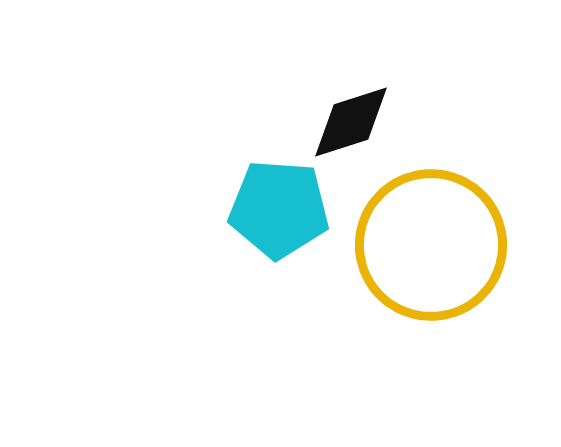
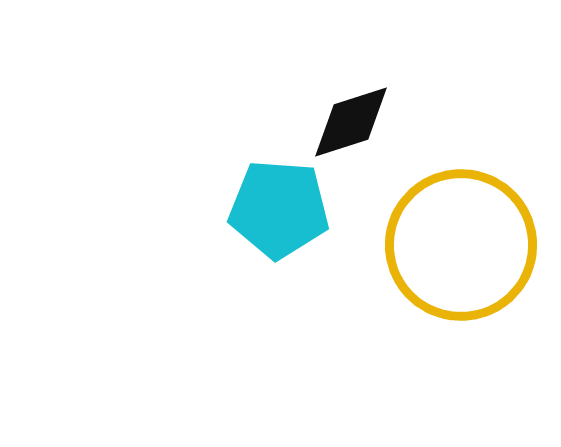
yellow circle: moved 30 px right
